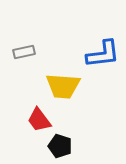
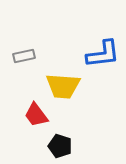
gray rectangle: moved 4 px down
red trapezoid: moved 3 px left, 5 px up
